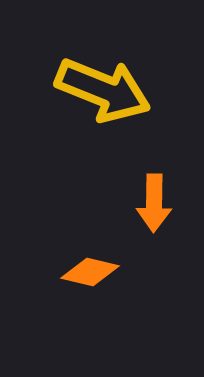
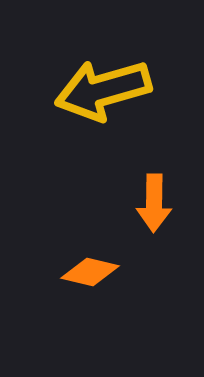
yellow arrow: rotated 142 degrees clockwise
